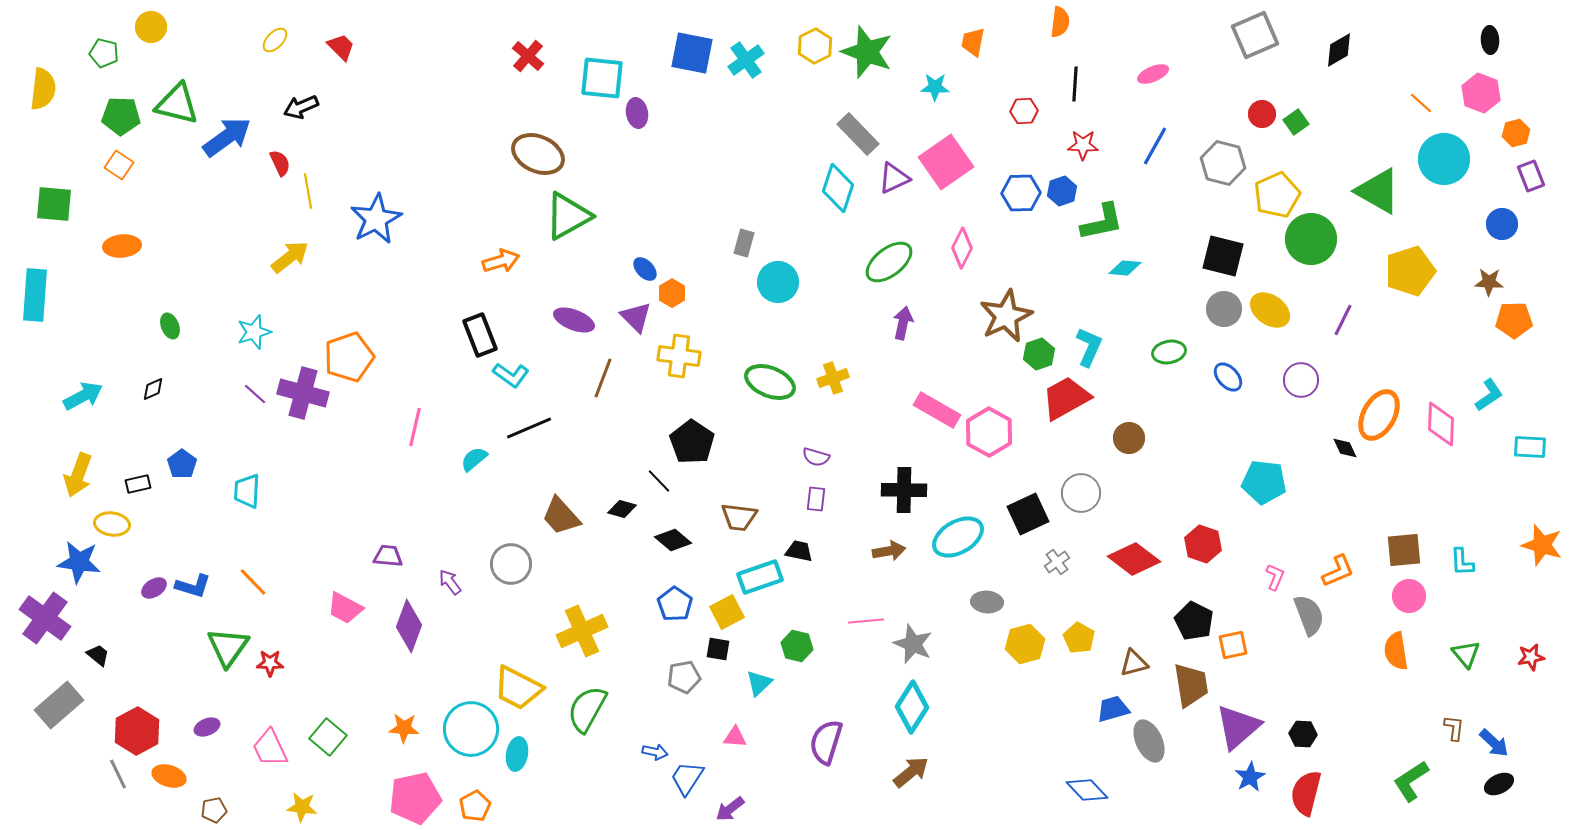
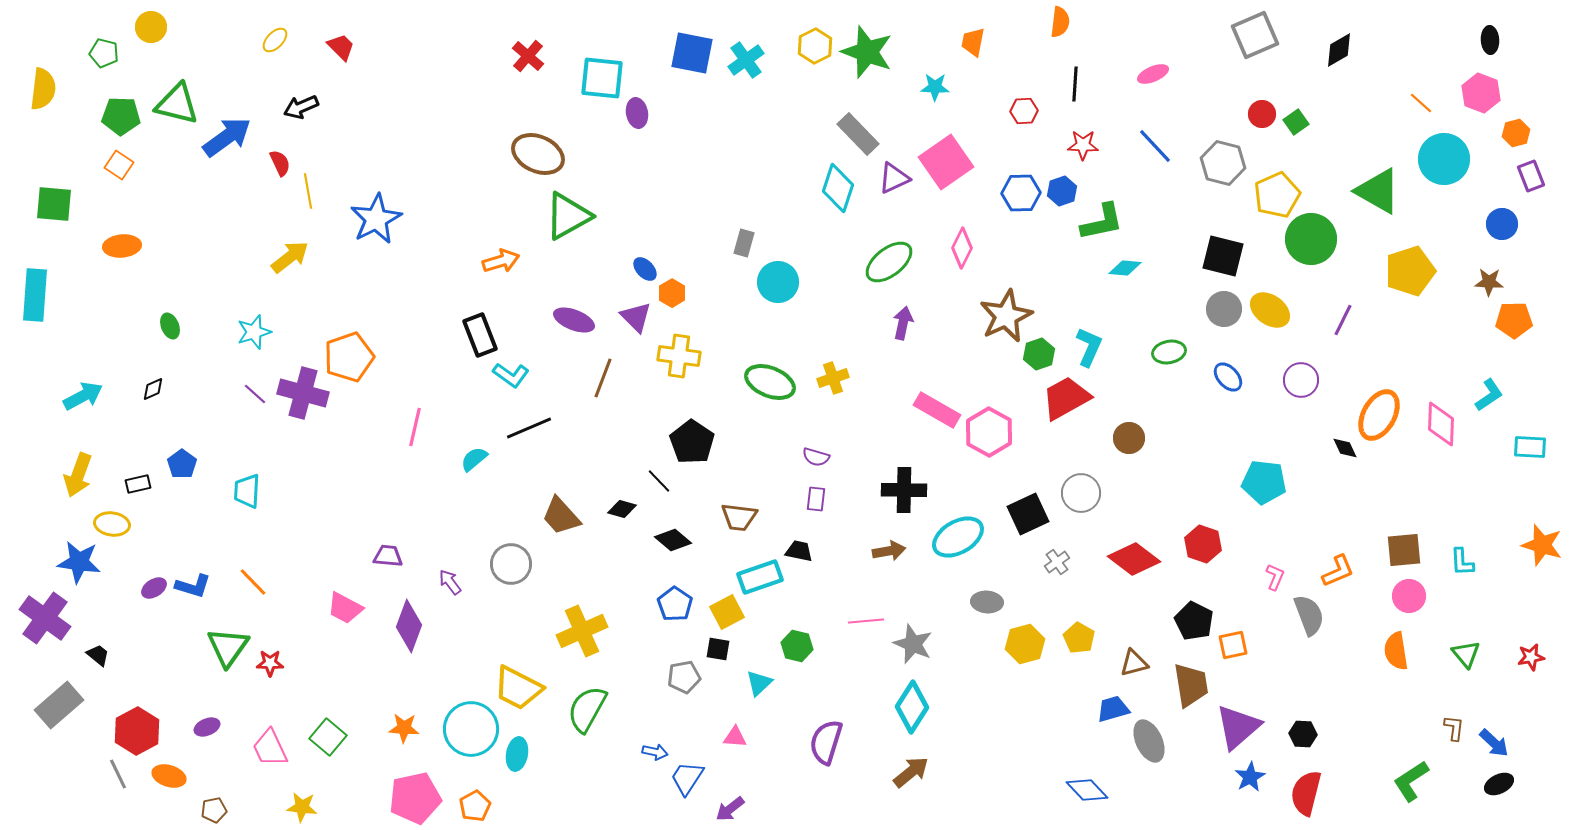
blue line at (1155, 146): rotated 72 degrees counterclockwise
